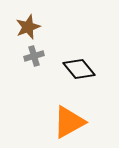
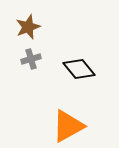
gray cross: moved 3 px left, 3 px down
orange triangle: moved 1 px left, 4 px down
